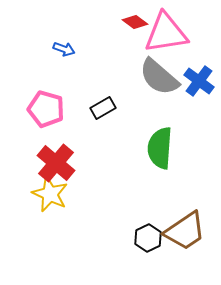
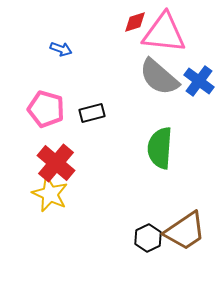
red diamond: rotated 55 degrees counterclockwise
pink triangle: moved 2 px left; rotated 15 degrees clockwise
blue arrow: moved 3 px left
black rectangle: moved 11 px left, 5 px down; rotated 15 degrees clockwise
